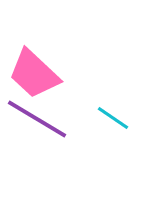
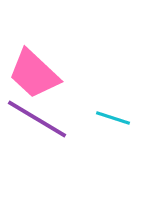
cyan line: rotated 16 degrees counterclockwise
